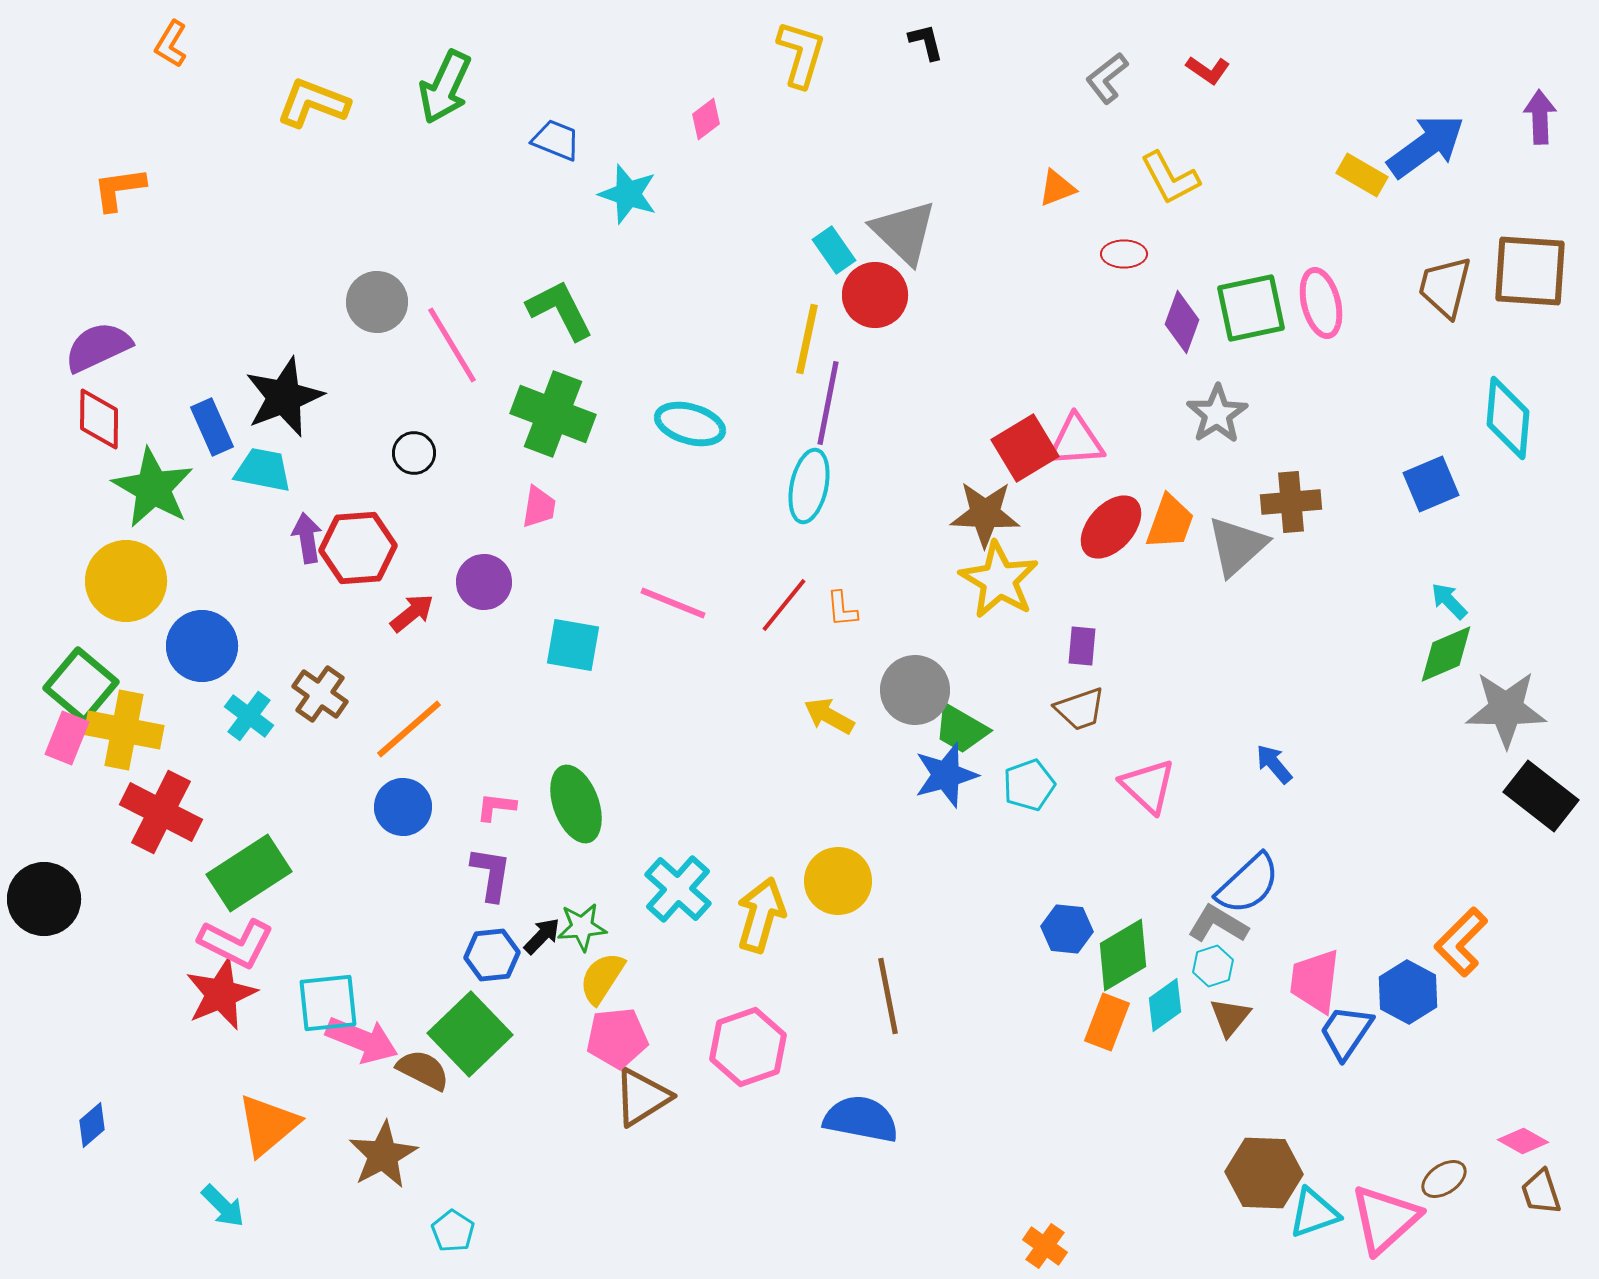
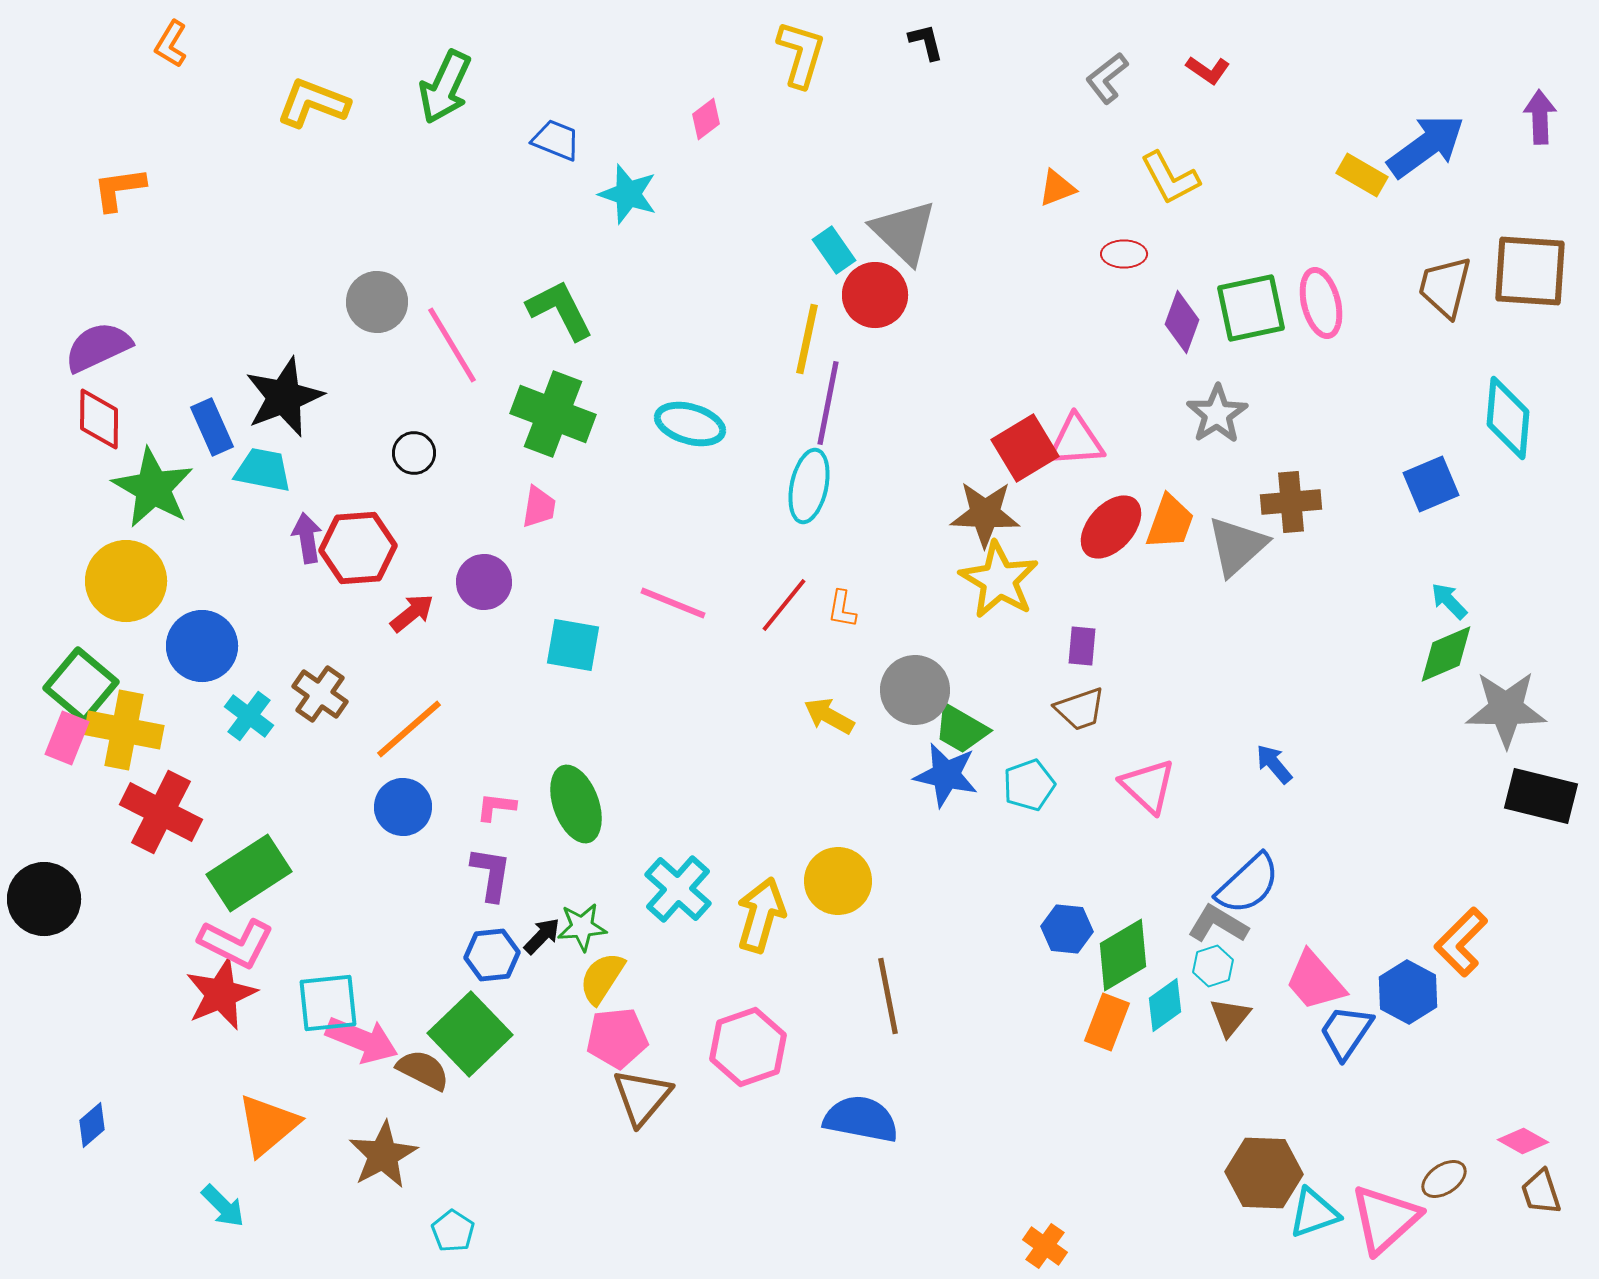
orange L-shape at (842, 609): rotated 15 degrees clockwise
blue star at (946, 775): rotated 28 degrees clockwise
black rectangle at (1541, 796): rotated 24 degrees counterclockwise
pink trapezoid at (1315, 981): rotated 48 degrees counterclockwise
brown triangle at (642, 1097): rotated 18 degrees counterclockwise
